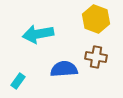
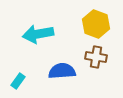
yellow hexagon: moved 5 px down
blue semicircle: moved 2 px left, 2 px down
